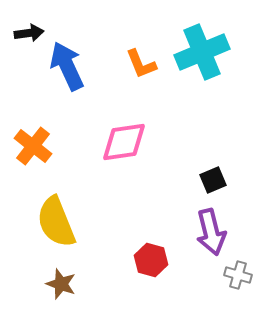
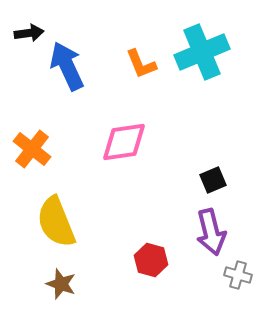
orange cross: moved 1 px left, 3 px down
